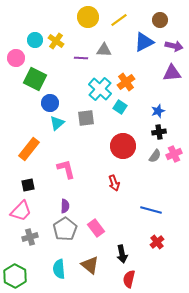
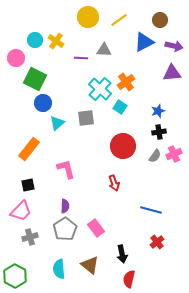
blue circle: moved 7 px left
